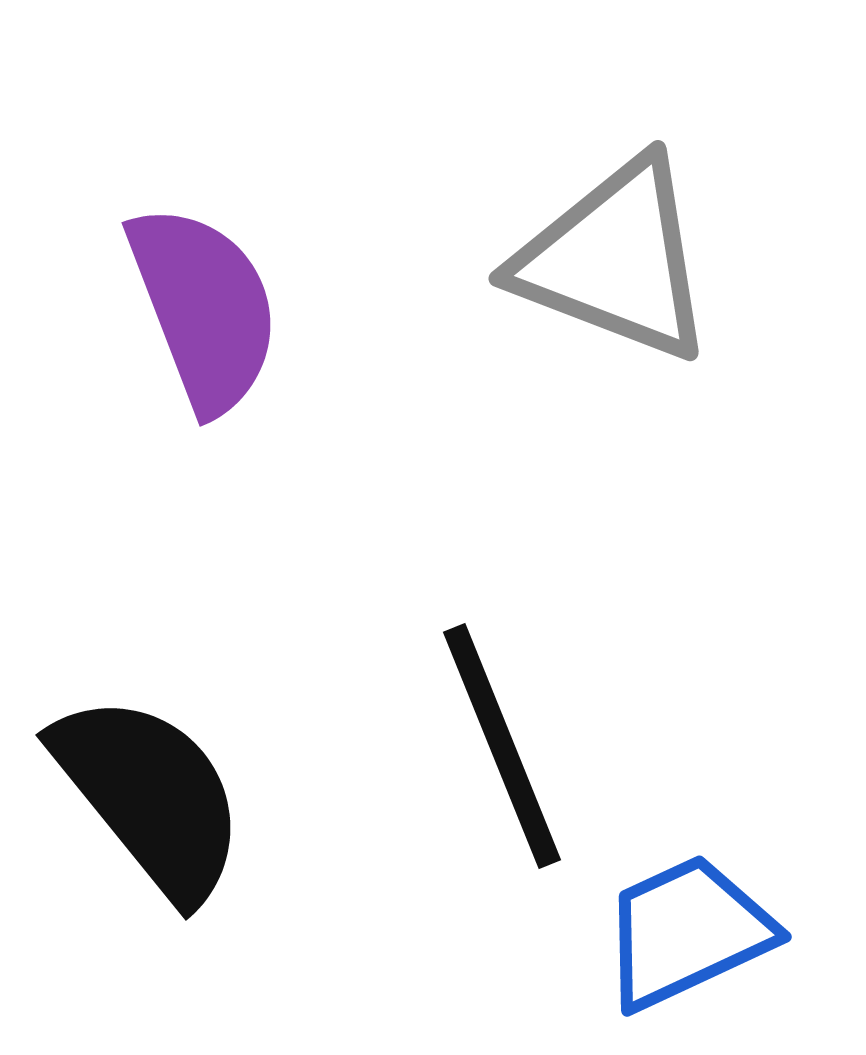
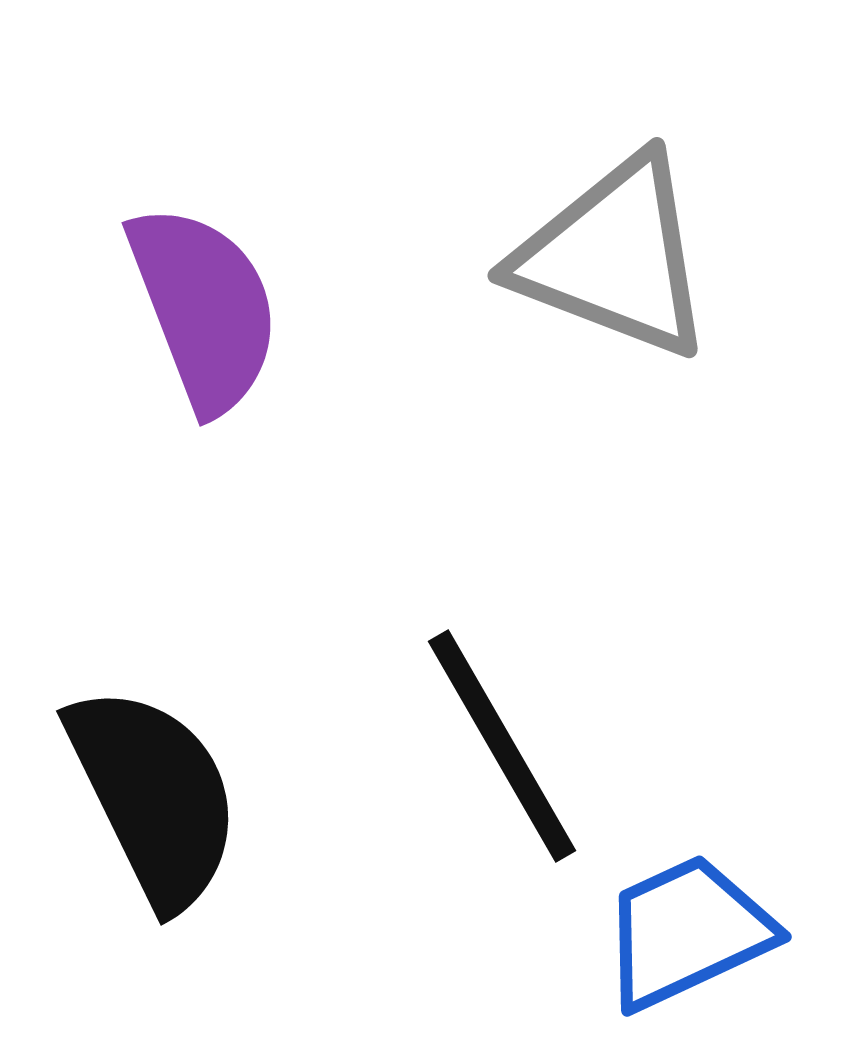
gray triangle: moved 1 px left, 3 px up
black line: rotated 8 degrees counterclockwise
black semicircle: moved 4 px right; rotated 13 degrees clockwise
